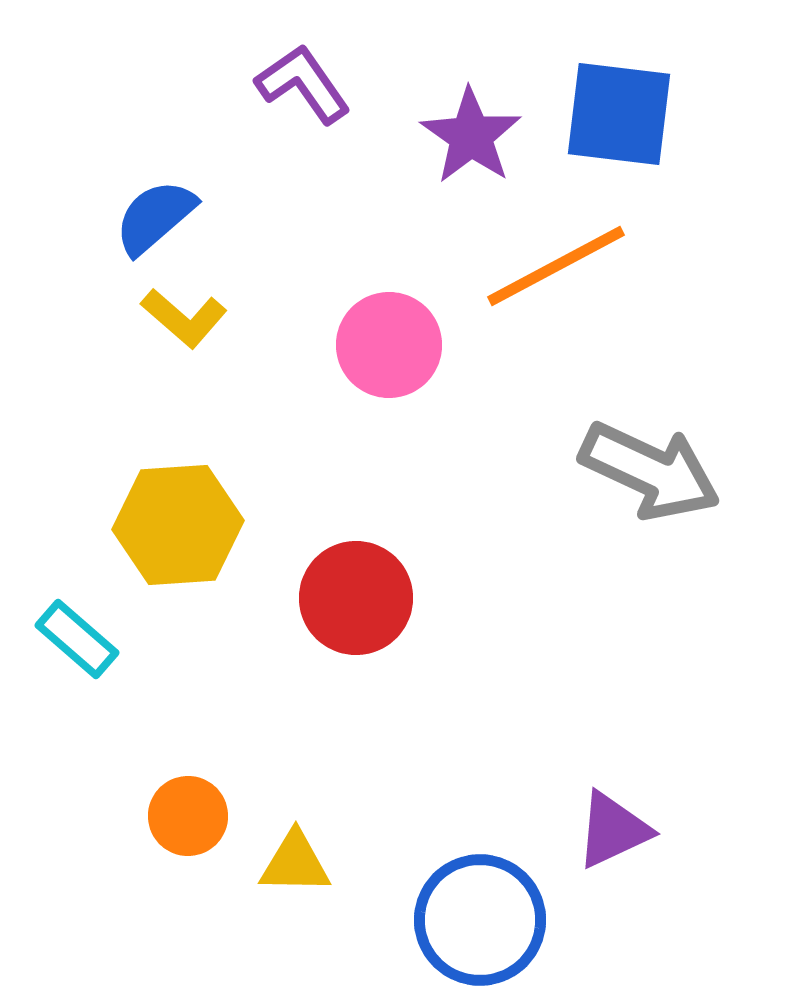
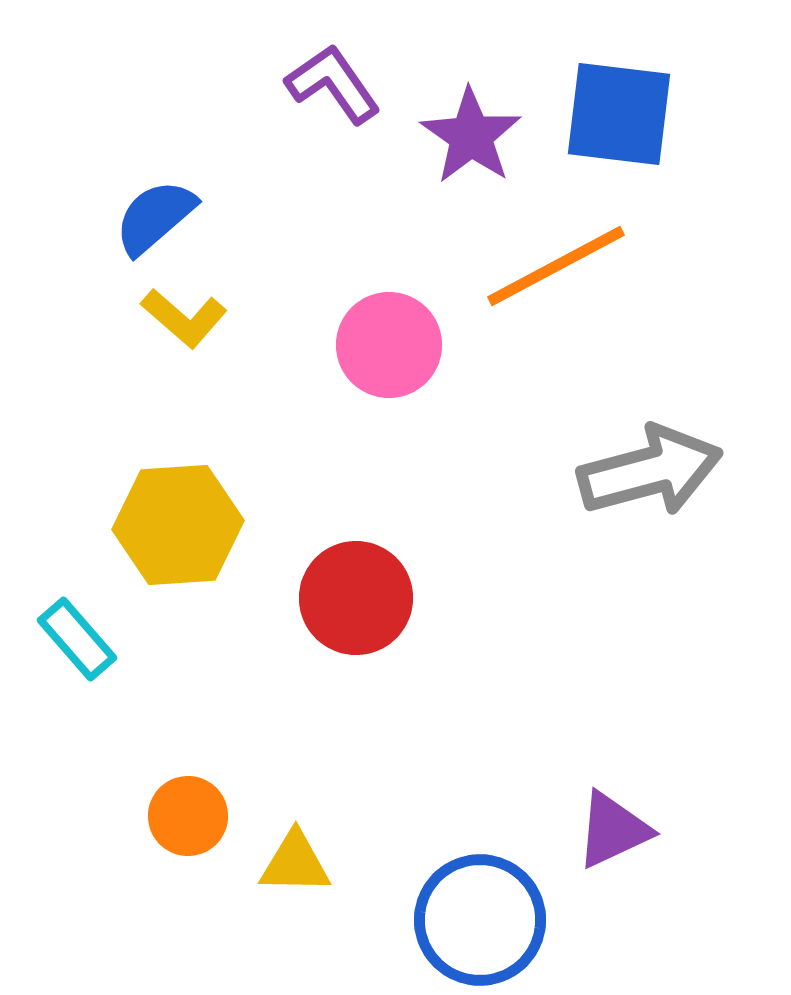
purple L-shape: moved 30 px right
gray arrow: rotated 40 degrees counterclockwise
cyan rectangle: rotated 8 degrees clockwise
